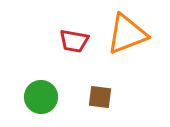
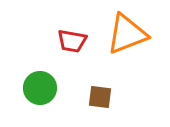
red trapezoid: moved 2 px left
green circle: moved 1 px left, 9 px up
